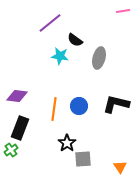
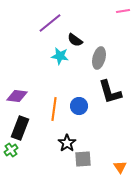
black L-shape: moved 6 px left, 12 px up; rotated 120 degrees counterclockwise
